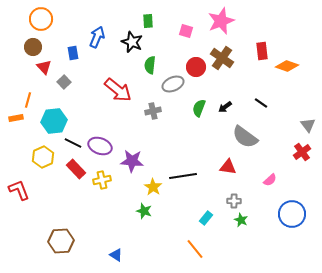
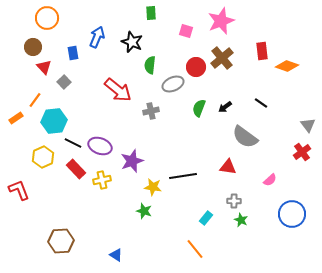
orange circle at (41, 19): moved 6 px right, 1 px up
green rectangle at (148, 21): moved 3 px right, 8 px up
brown cross at (222, 58): rotated 15 degrees clockwise
orange line at (28, 100): moved 7 px right; rotated 21 degrees clockwise
gray cross at (153, 111): moved 2 px left
orange rectangle at (16, 118): rotated 24 degrees counterclockwise
purple star at (132, 161): rotated 25 degrees counterclockwise
yellow star at (153, 187): rotated 24 degrees counterclockwise
